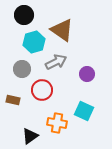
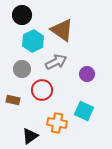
black circle: moved 2 px left
cyan hexagon: moved 1 px left, 1 px up; rotated 10 degrees counterclockwise
